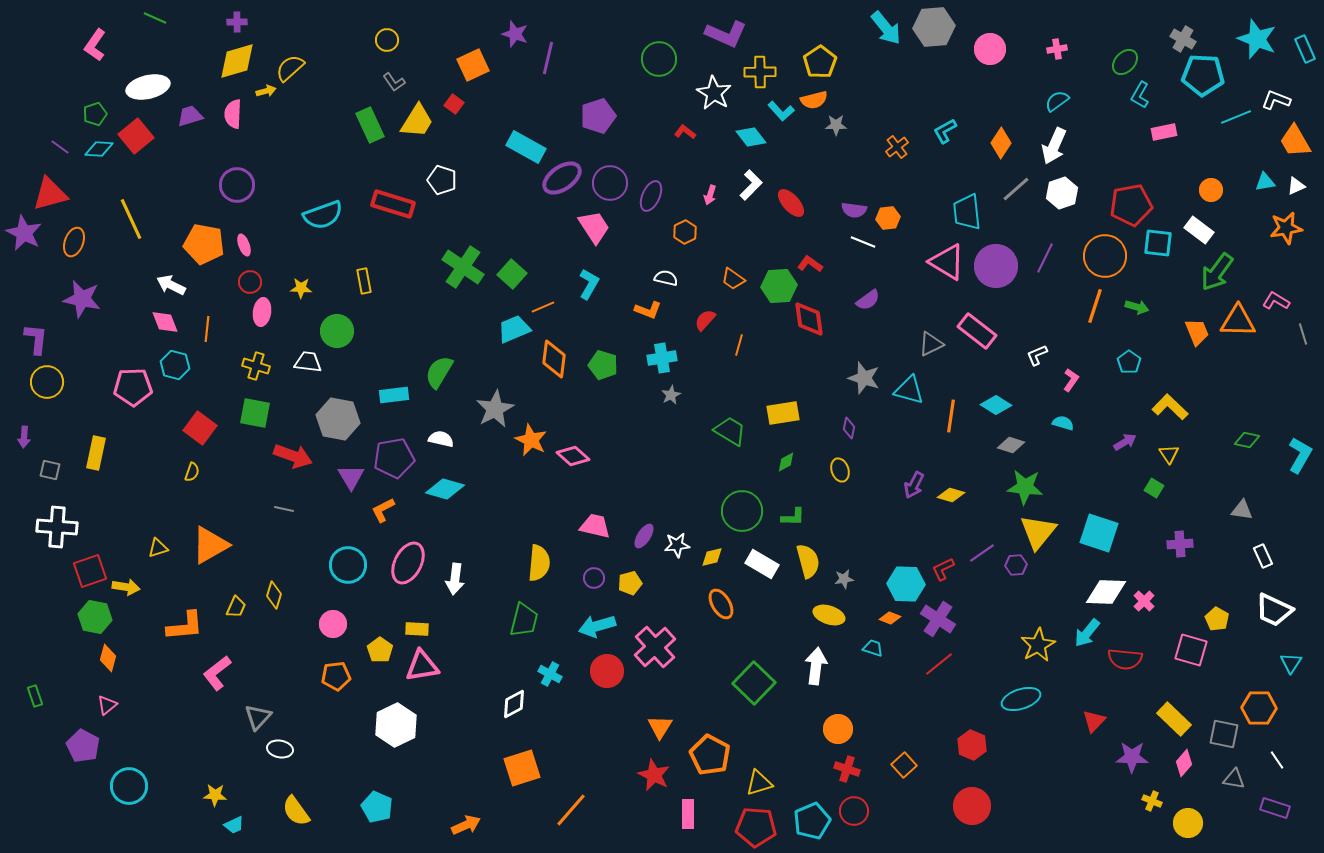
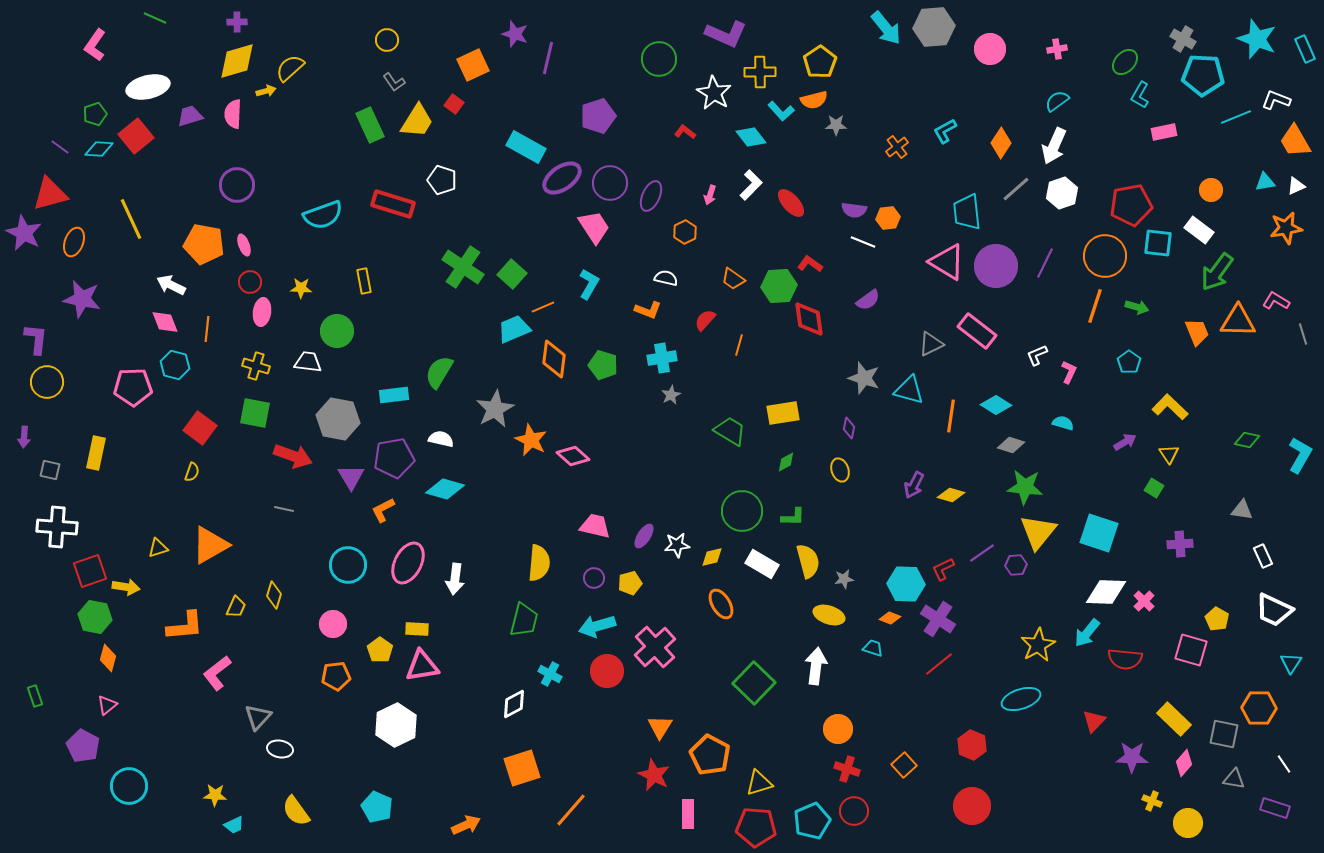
purple line at (1045, 258): moved 5 px down
pink L-shape at (1071, 380): moved 2 px left, 8 px up; rotated 10 degrees counterclockwise
white line at (1277, 760): moved 7 px right, 4 px down
